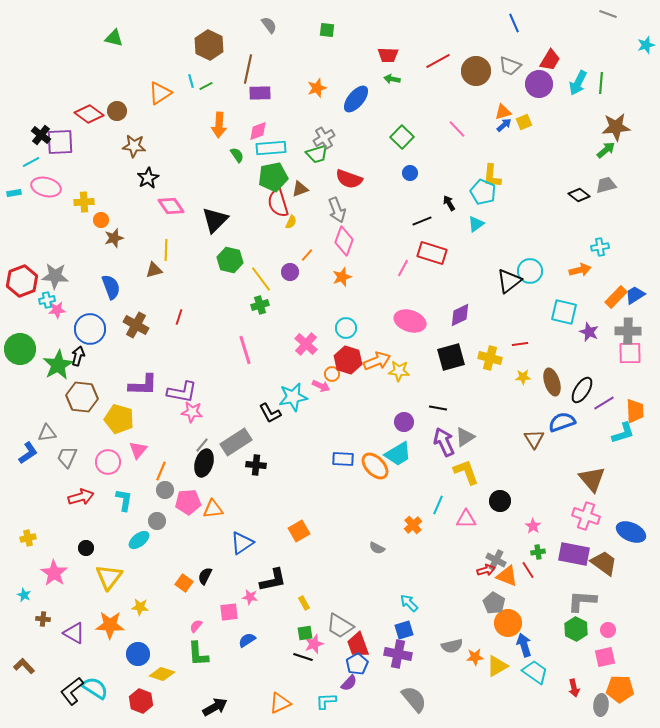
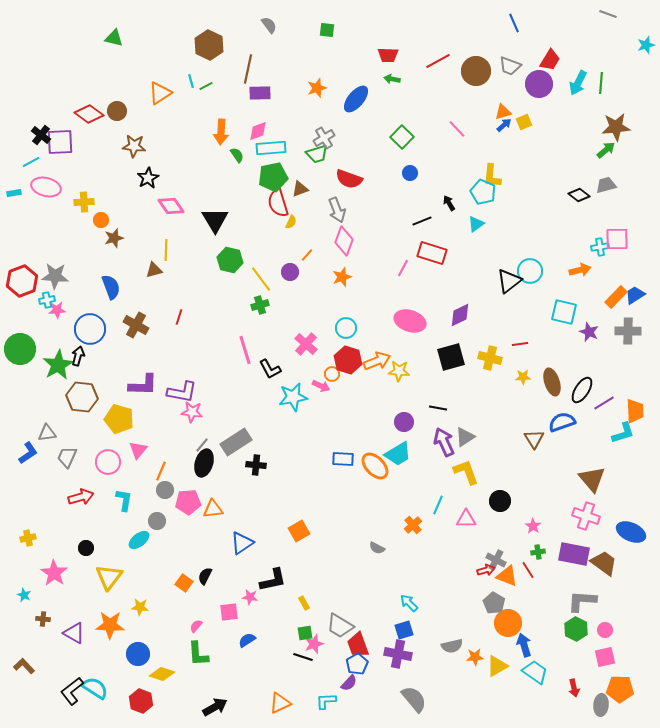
orange arrow at (219, 125): moved 2 px right, 7 px down
black triangle at (215, 220): rotated 16 degrees counterclockwise
pink square at (630, 353): moved 13 px left, 114 px up
black L-shape at (270, 413): moved 44 px up
pink circle at (608, 630): moved 3 px left
